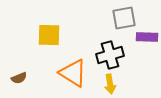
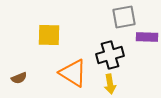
gray square: moved 1 px up
